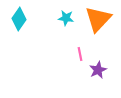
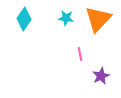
cyan diamond: moved 5 px right
purple star: moved 3 px right, 6 px down
